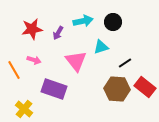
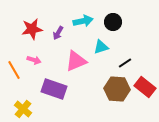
pink triangle: rotated 45 degrees clockwise
yellow cross: moved 1 px left
